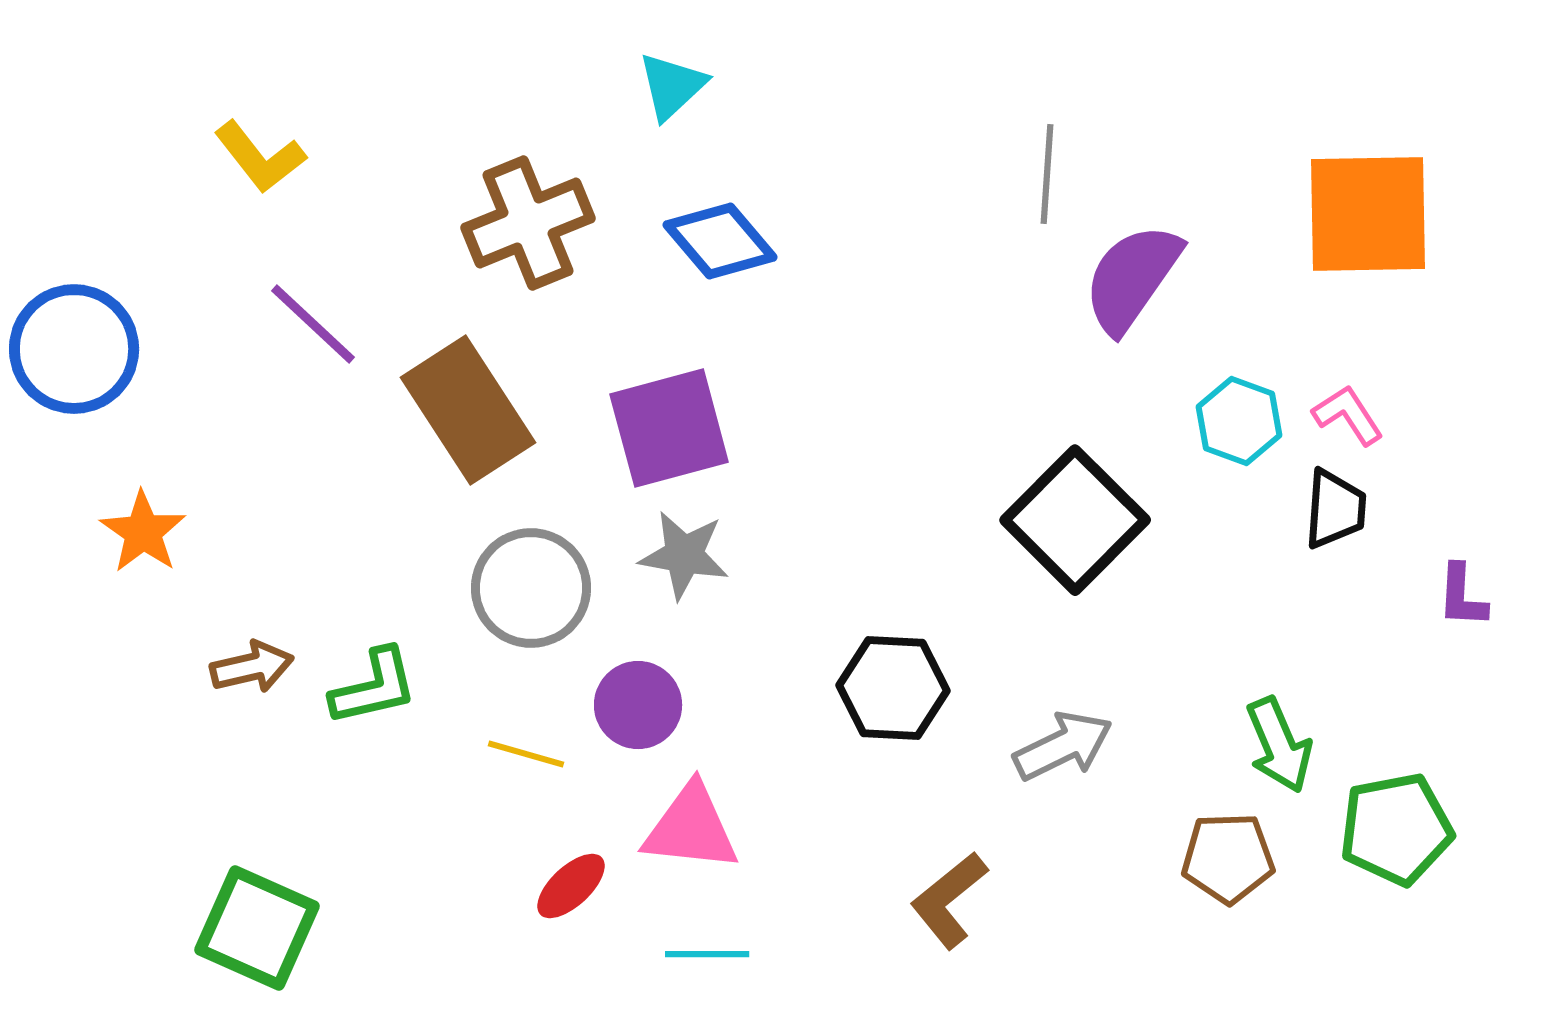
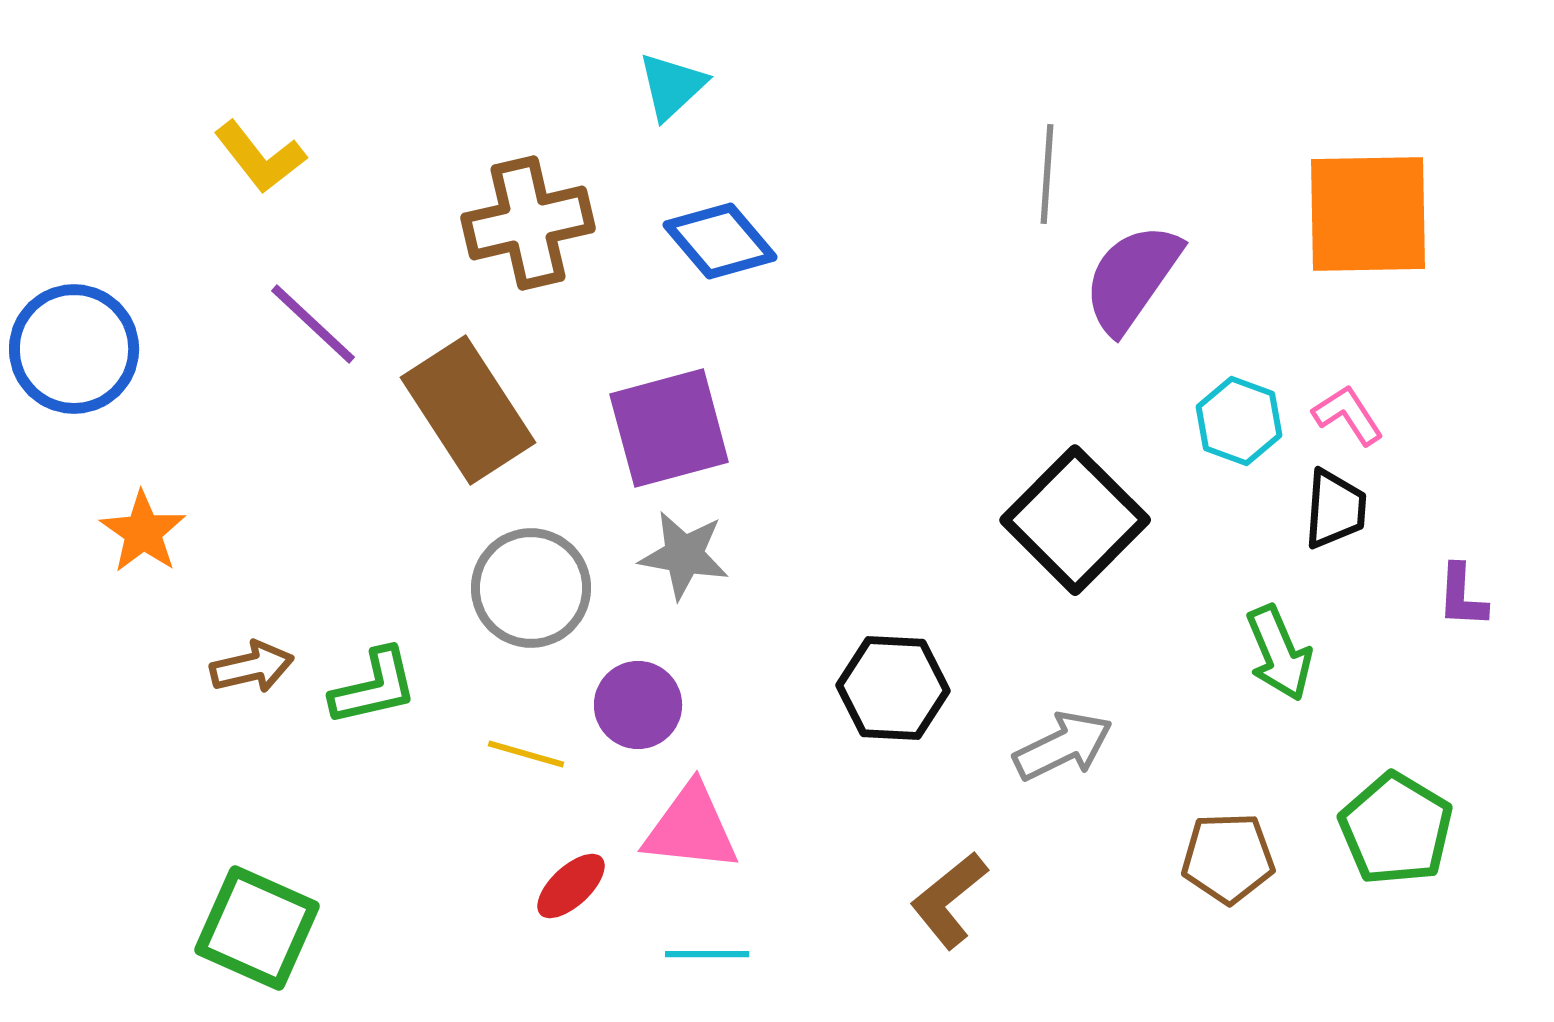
brown cross: rotated 9 degrees clockwise
green arrow: moved 92 px up
green pentagon: rotated 30 degrees counterclockwise
